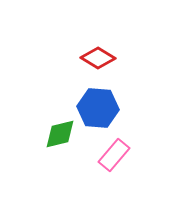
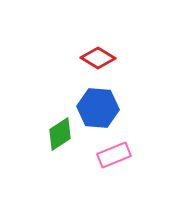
green diamond: rotated 20 degrees counterclockwise
pink rectangle: rotated 28 degrees clockwise
